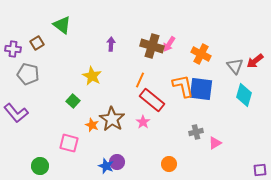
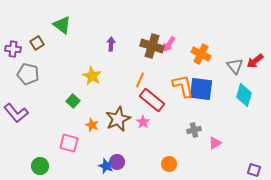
brown star: moved 6 px right; rotated 15 degrees clockwise
gray cross: moved 2 px left, 2 px up
purple square: moved 6 px left; rotated 24 degrees clockwise
